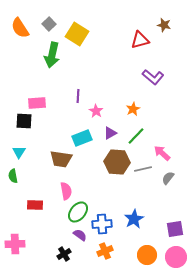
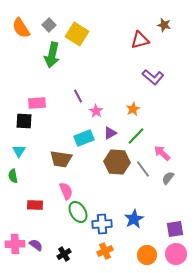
gray square: moved 1 px down
orange semicircle: moved 1 px right
purple line: rotated 32 degrees counterclockwise
cyan rectangle: moved 2 px right
cyan triangle: moved 1 px up
gray line: rotated 66 degrees clockwise
pink semicircle: rotated 12 degrees counterclockwise
green ellipse: rotated 70 degrees counterclockwise
purple semicircle: moved 44 px left, 10 px down
pink circle: moved 3 px up
